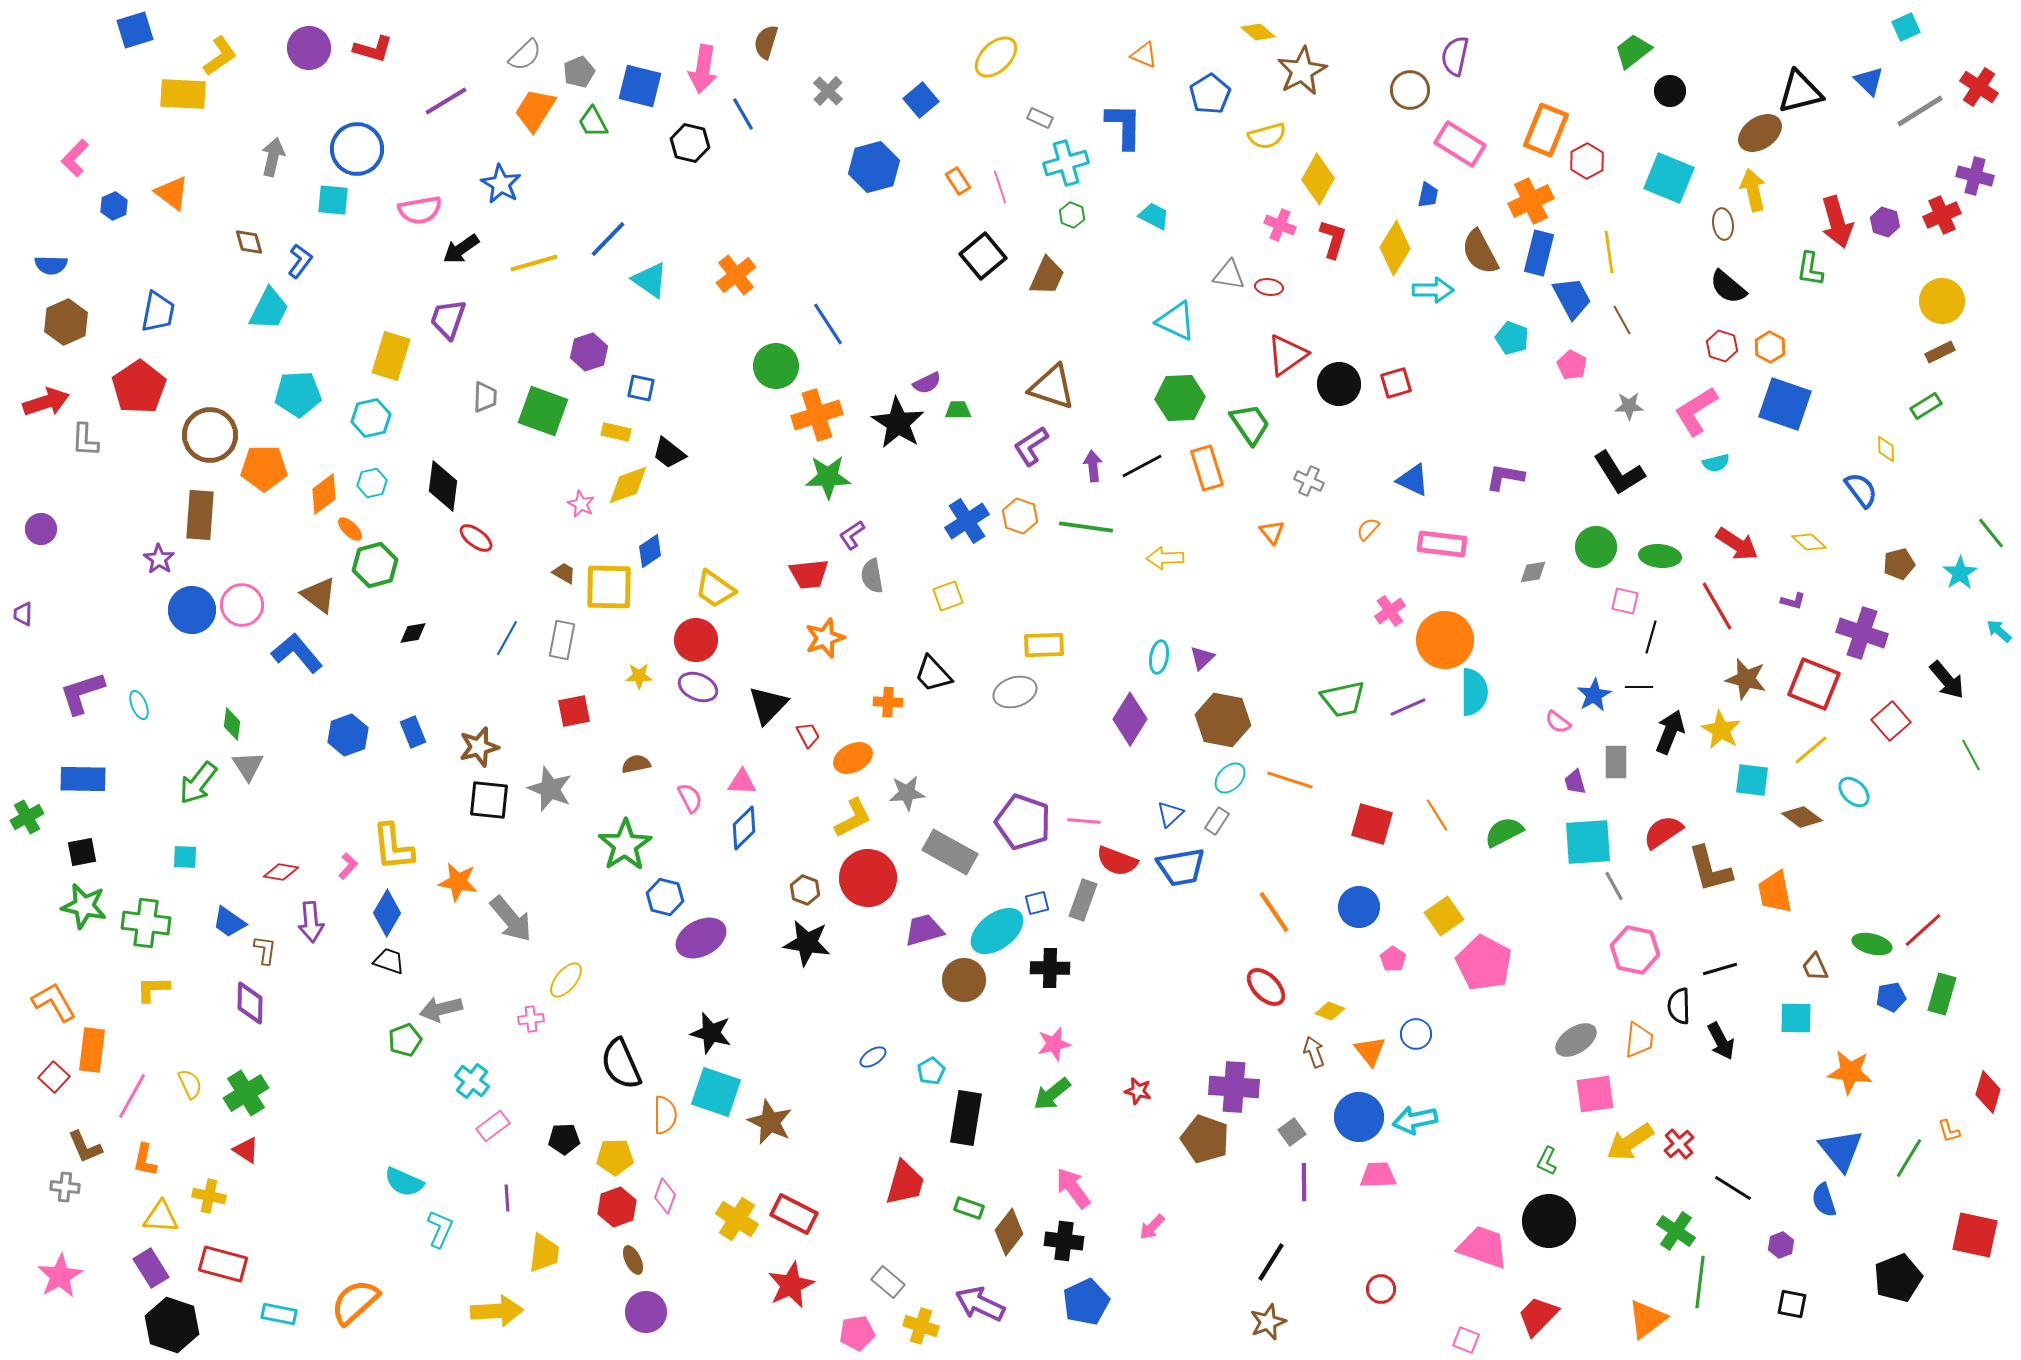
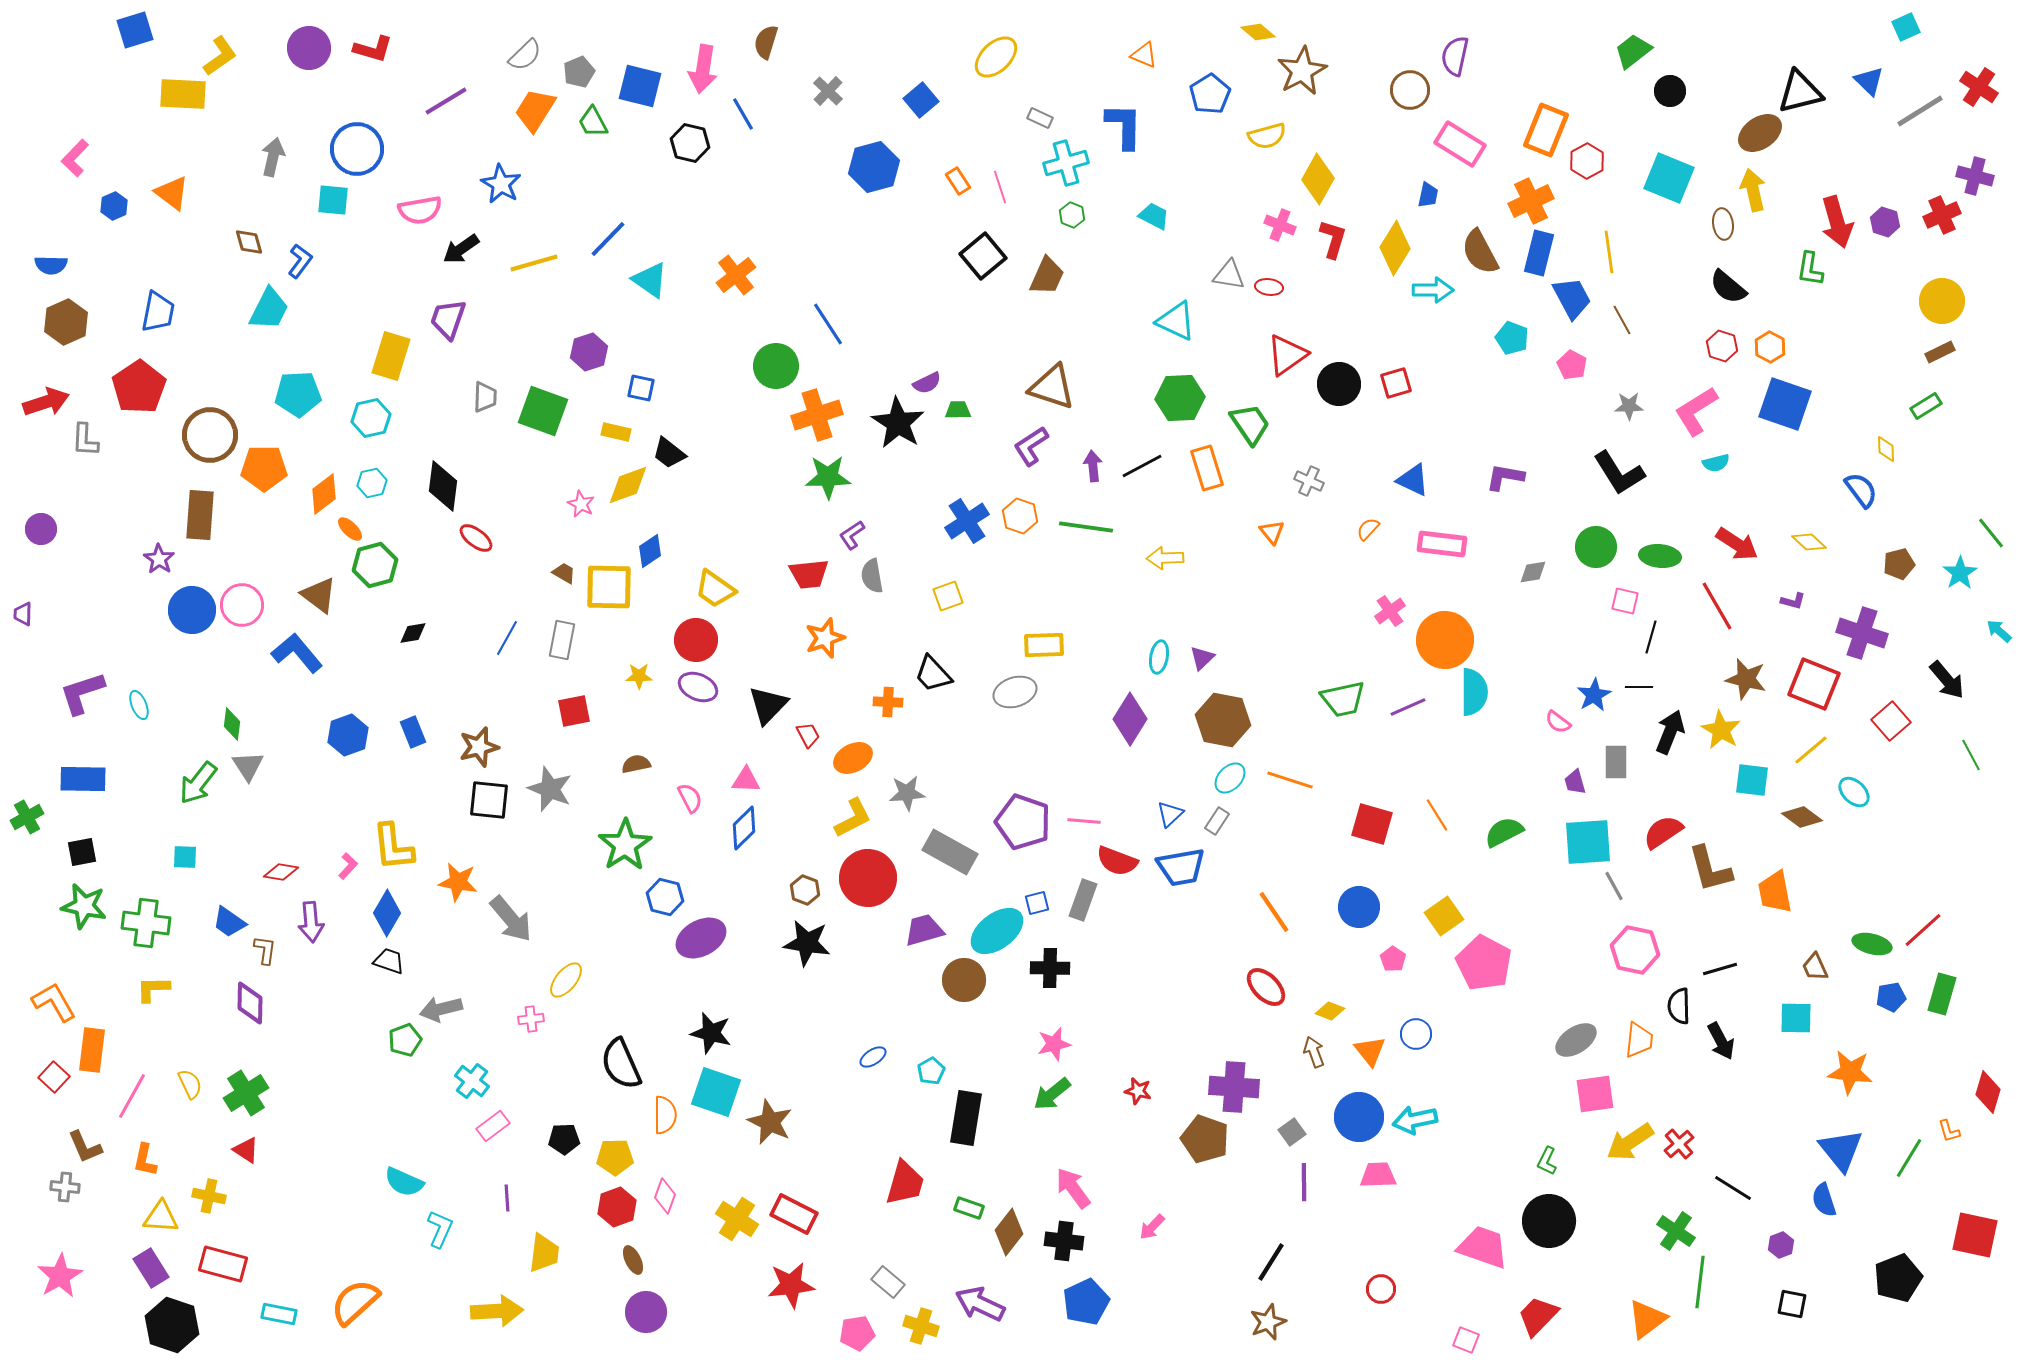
pink triangle at (742, 782): moved 4 px right, 2 px up
red star at (791, 1285): rotated 18 degrees clockwise
